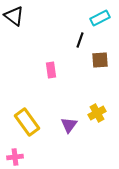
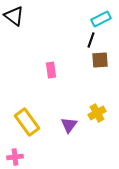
cyan rectangle: moved 1 px right, 1 px down
black line: moved 11 px right
